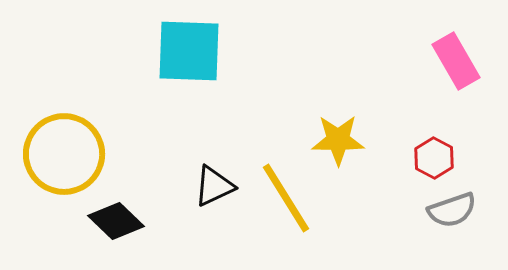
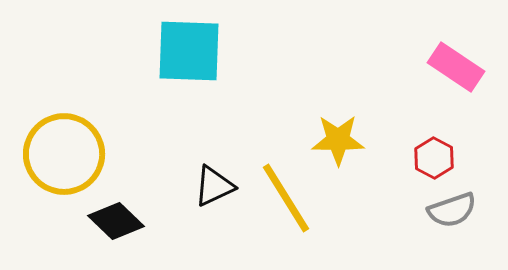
pink rectangle: moved 6 px down; rotated 26 degrees counterclockwise
